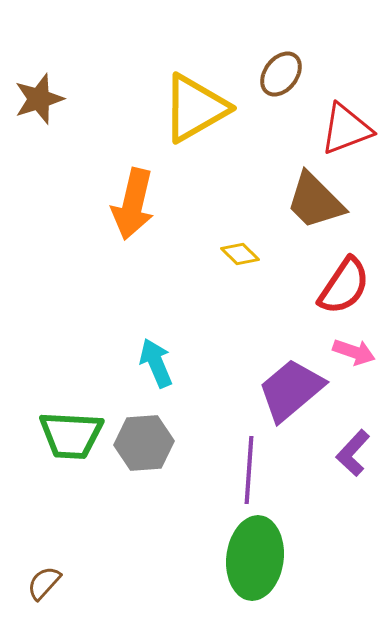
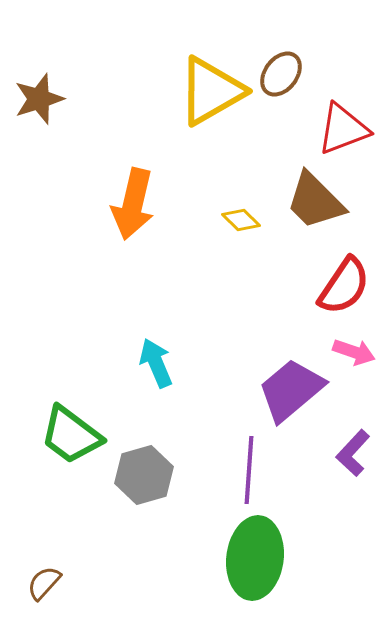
yellow triangle: moved 16 px right, 17 px up
red triangle: moved 3 px left
yellow diamond: moved 1 px right, 34 px up
green trapezoid: rotated 34 degrees clockwise
gray hexagon: moved 32 px down; rotated 12 degrees counterclockwise
